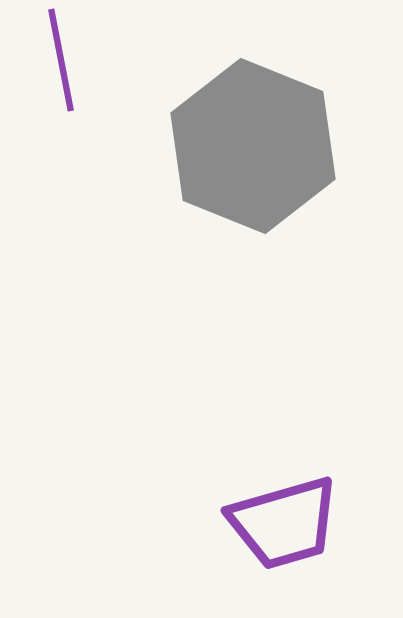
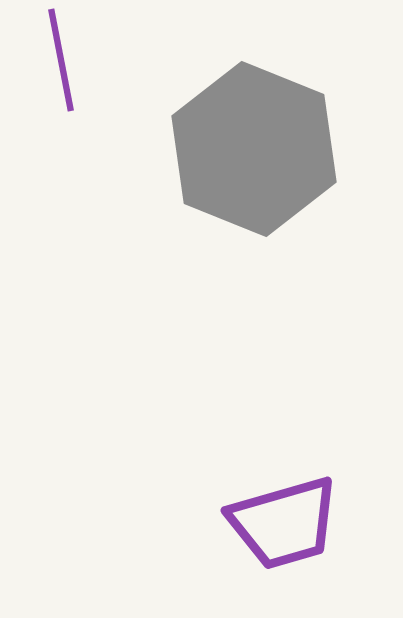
gray hexagon: moved 1 px right, 3 px down
